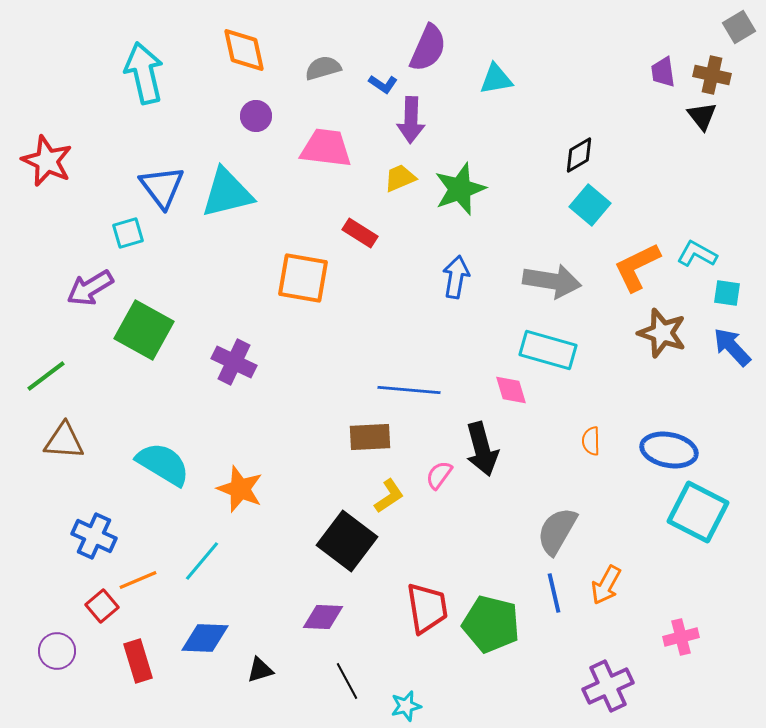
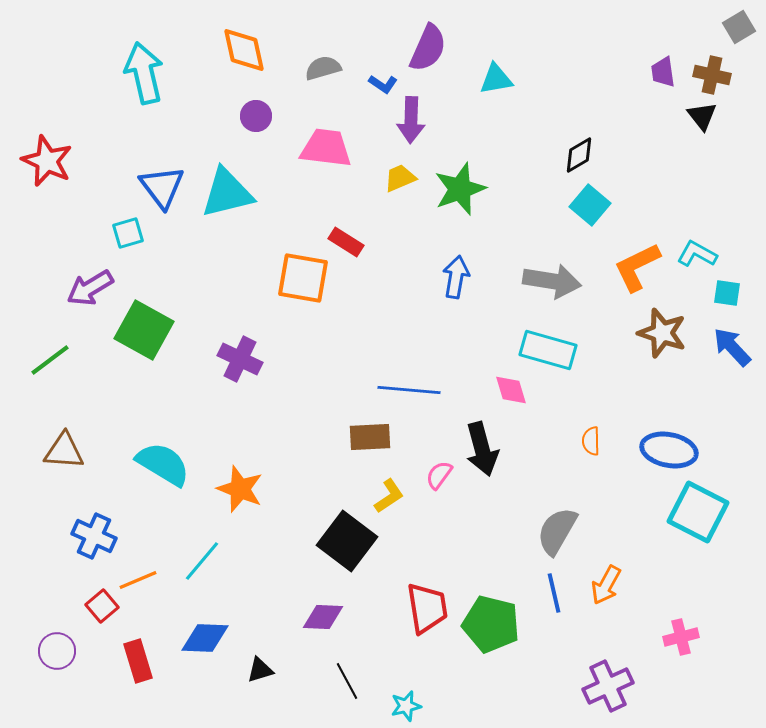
red rectangle at (360, 233): moved 14 px left, 9 px down
purple cross at (234, 362): moved 6 px right, 3 px up
green line at (46, 376): moved 4 px right, 16 px up
brown triangle at (64, 441): moved 10 px down
